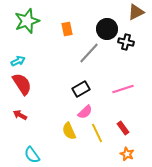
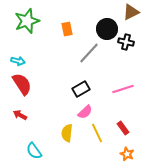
brown triangle: moved 5 px left
cyan arrow: rotated 40 degrees clockwise
yellow semicircle: moved 2 px left, 2 px down; rotated 30 degrees clockwise
cyan semicircle: moved 2 px right, 4 px up
